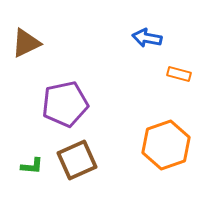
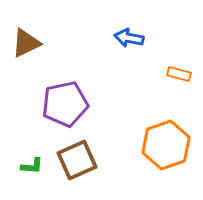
blue arrow: moved 18 px left
